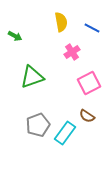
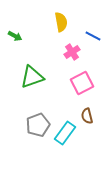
blue line: moved 1 px right, 8 px down
pink square: moved 7 px left
brown semicircle: rotated 42 degrees clockwise
